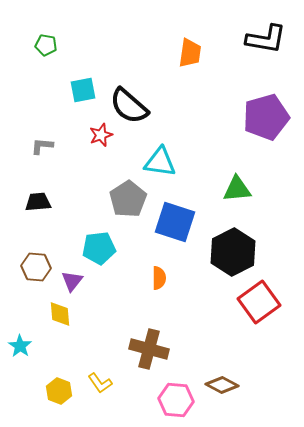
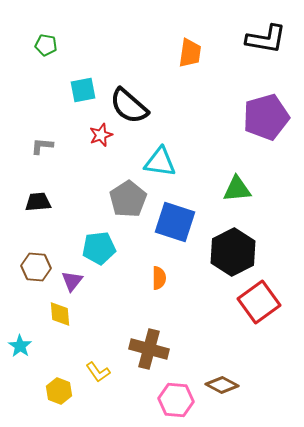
yellow L-shape: moved 2 px left, 11 px up
